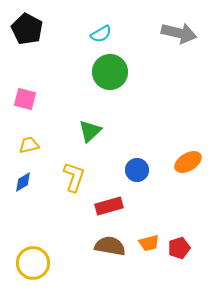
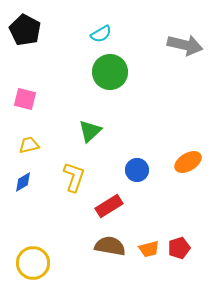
black pentagon: moved 2 px left, 1 px down
gray arrow: moved 6 px right, 12 px down
red rectangle: rotated 16 degrees counterclockwise
orange trapezoid: moved 6 px down
